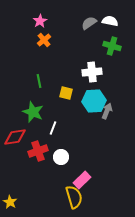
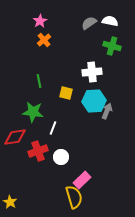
green star: rotated 15 degrees counterclockwise
